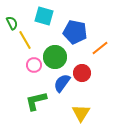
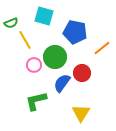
green semicircle: moved 1 px left; rotated 96 degrees clockwise
orange line: moved 2 px right
